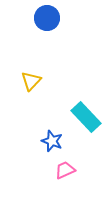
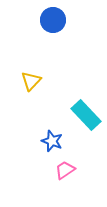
blue circle: moved 6 px right, 2 px down
cyan rectangle: moved 2 px up
pink trapezoid: rotated 10 degrees counterclockwise
